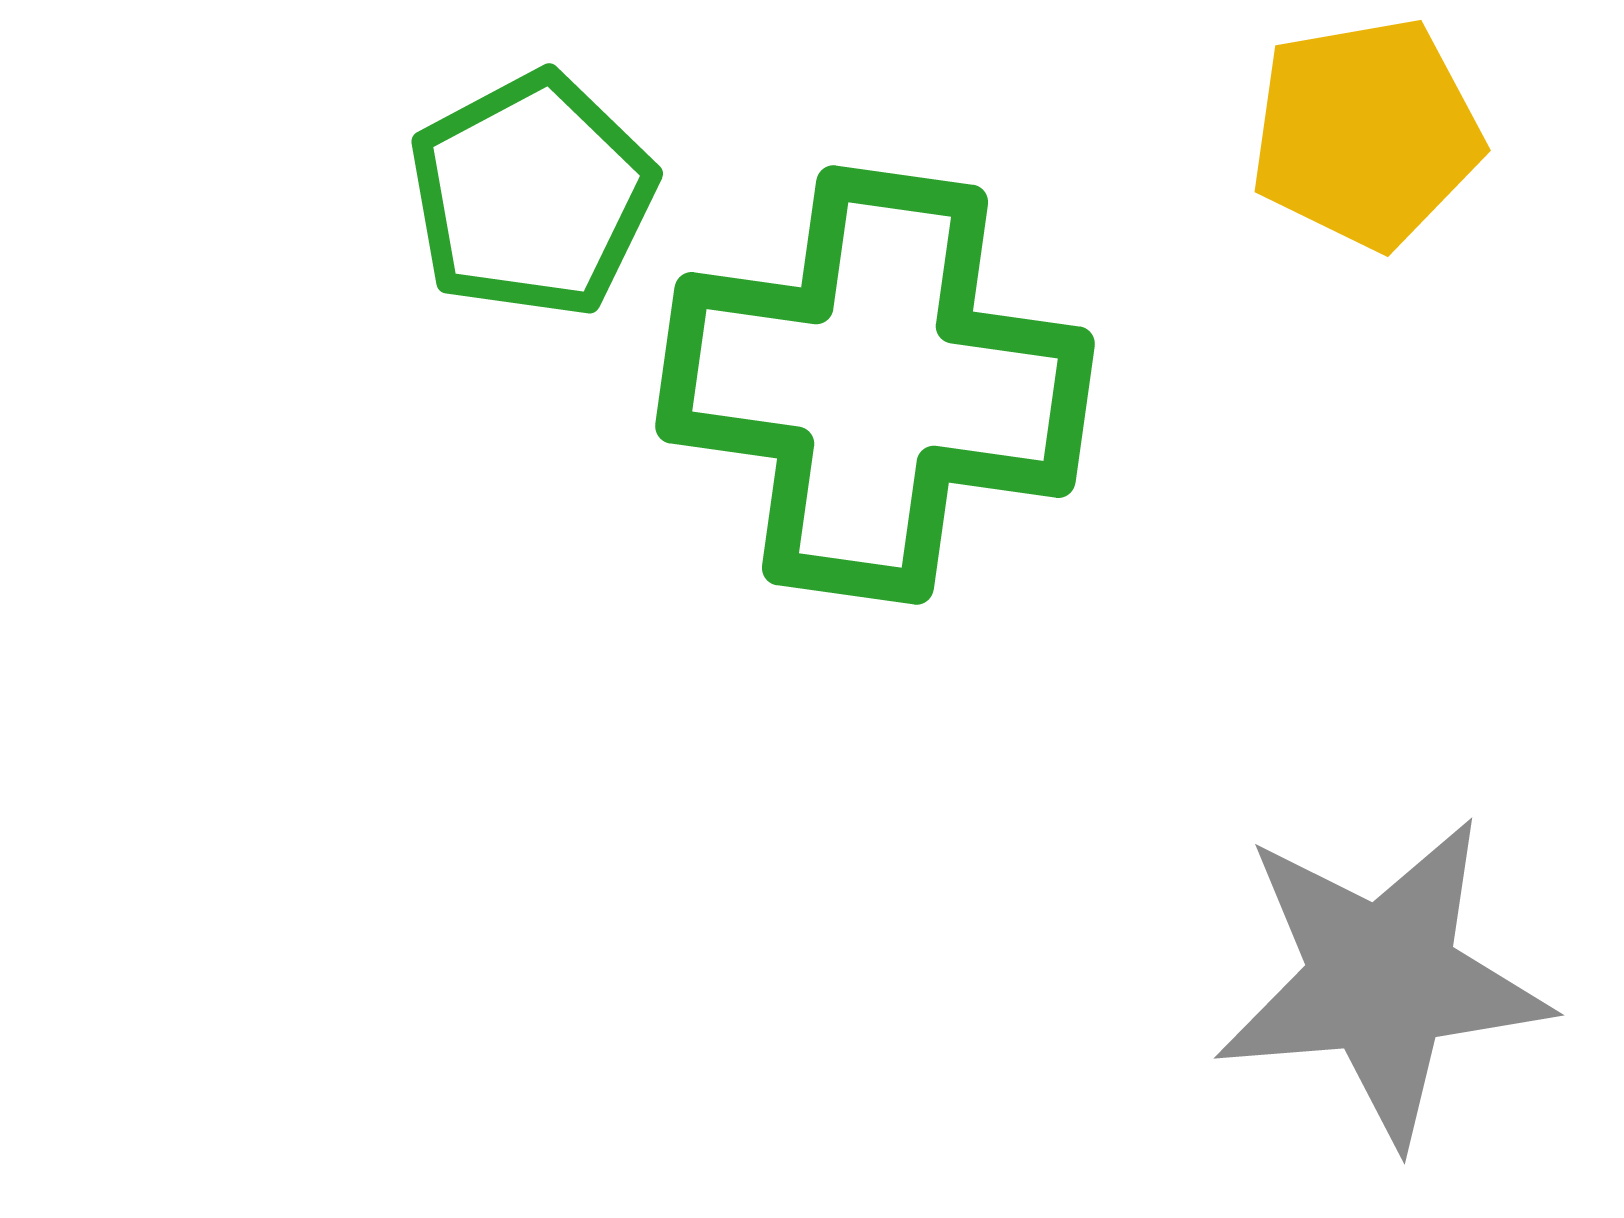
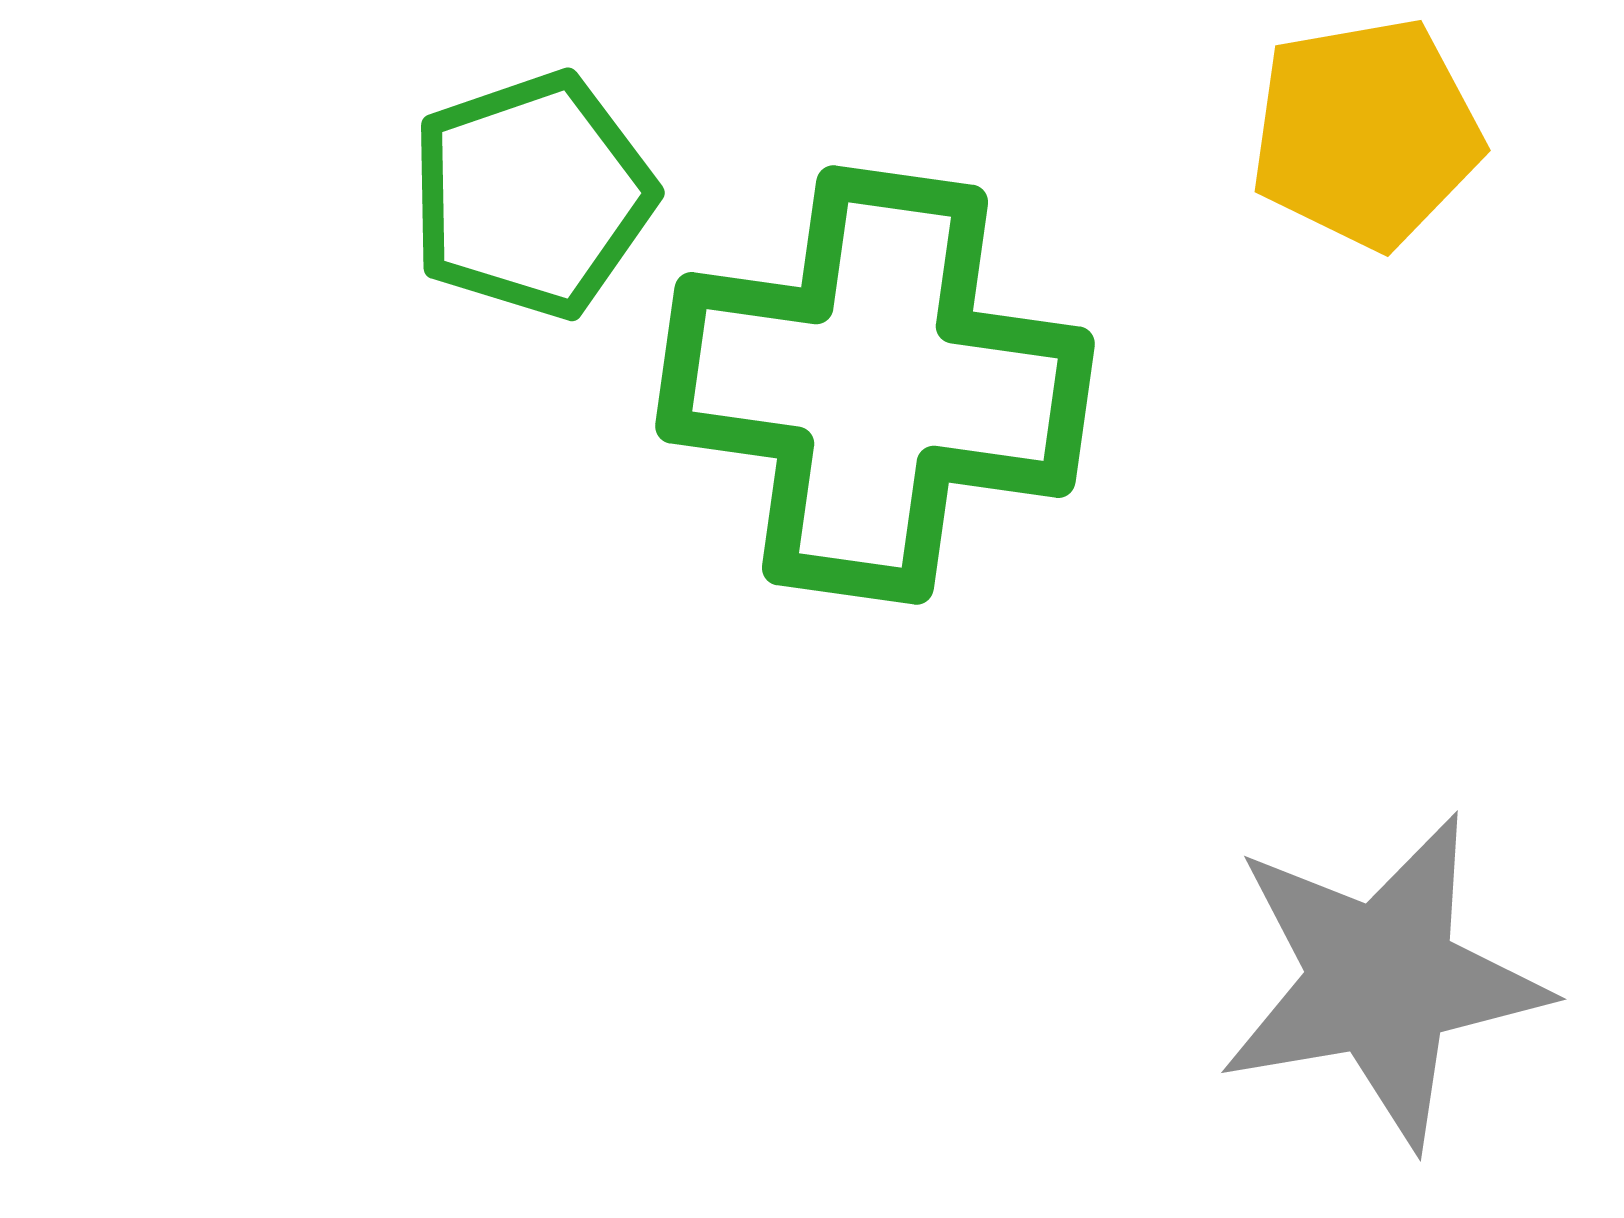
green pentagon: rotated 9 degrees clockwise
gray star: rotated 5 degrees counterclockwise
